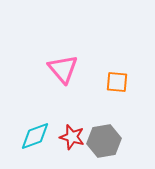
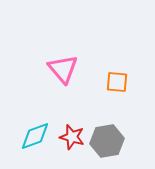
gray hexagon: moved 3 px right
